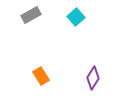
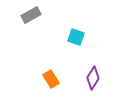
cyan square: moved 20 px down; rotated 30 degrees counterclockwise
orange rectangle: moved 10 px right, 3 px down
